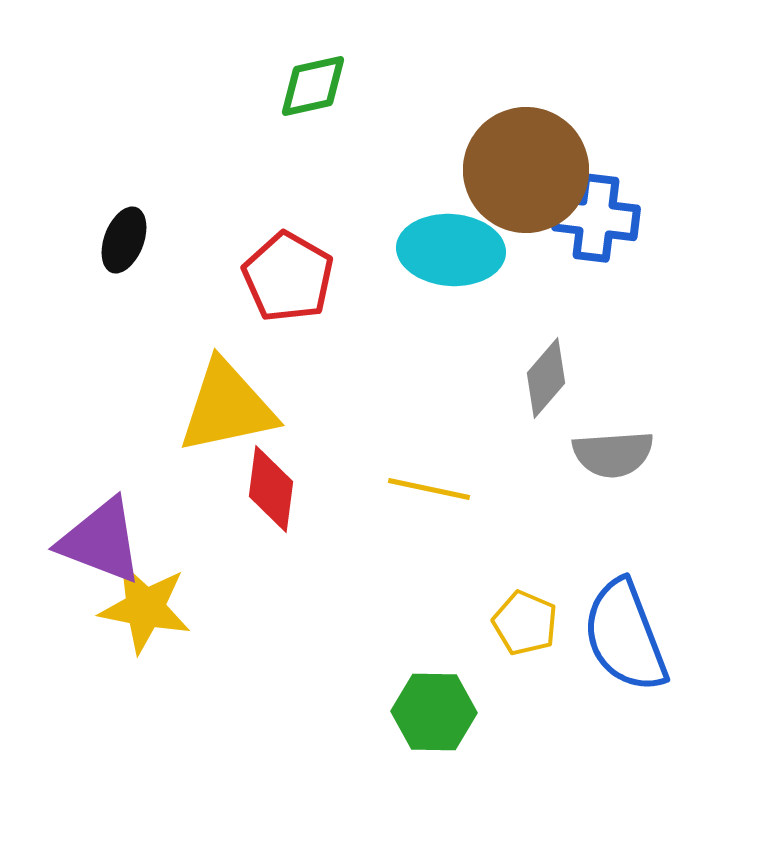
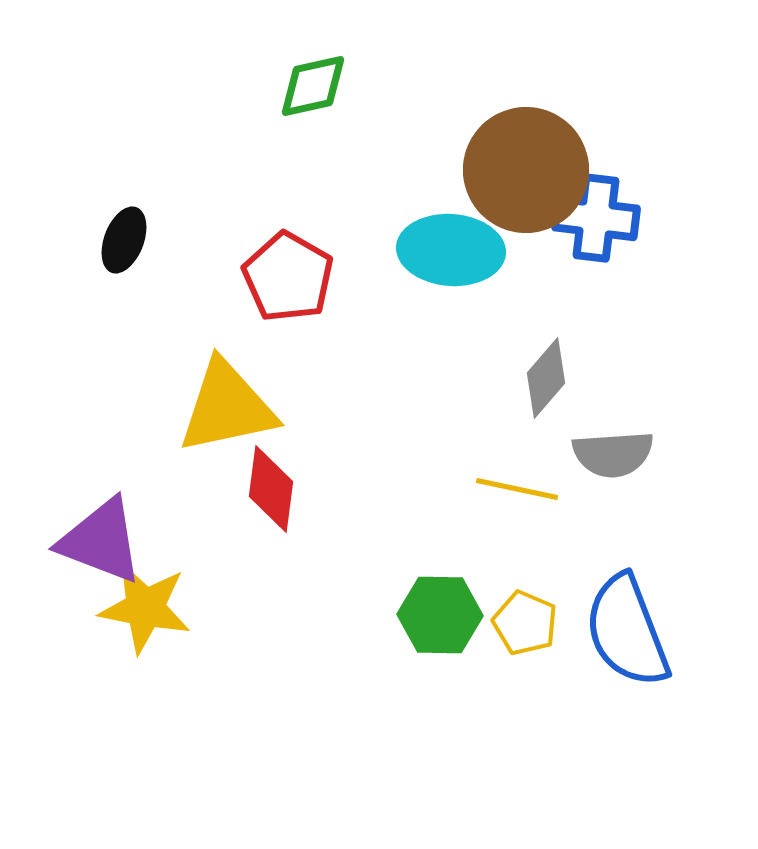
yellow line: moved 88 px right
blue semicircle: moved 2 px right, 5 px up
green hexagon: moved 6 px right, 97 px up
